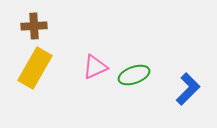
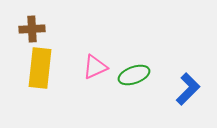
brown cross: moved 2 px left, 3 px down
yellow rectangle: moved 5 px right; rotated 24 degrees counterclockwise
